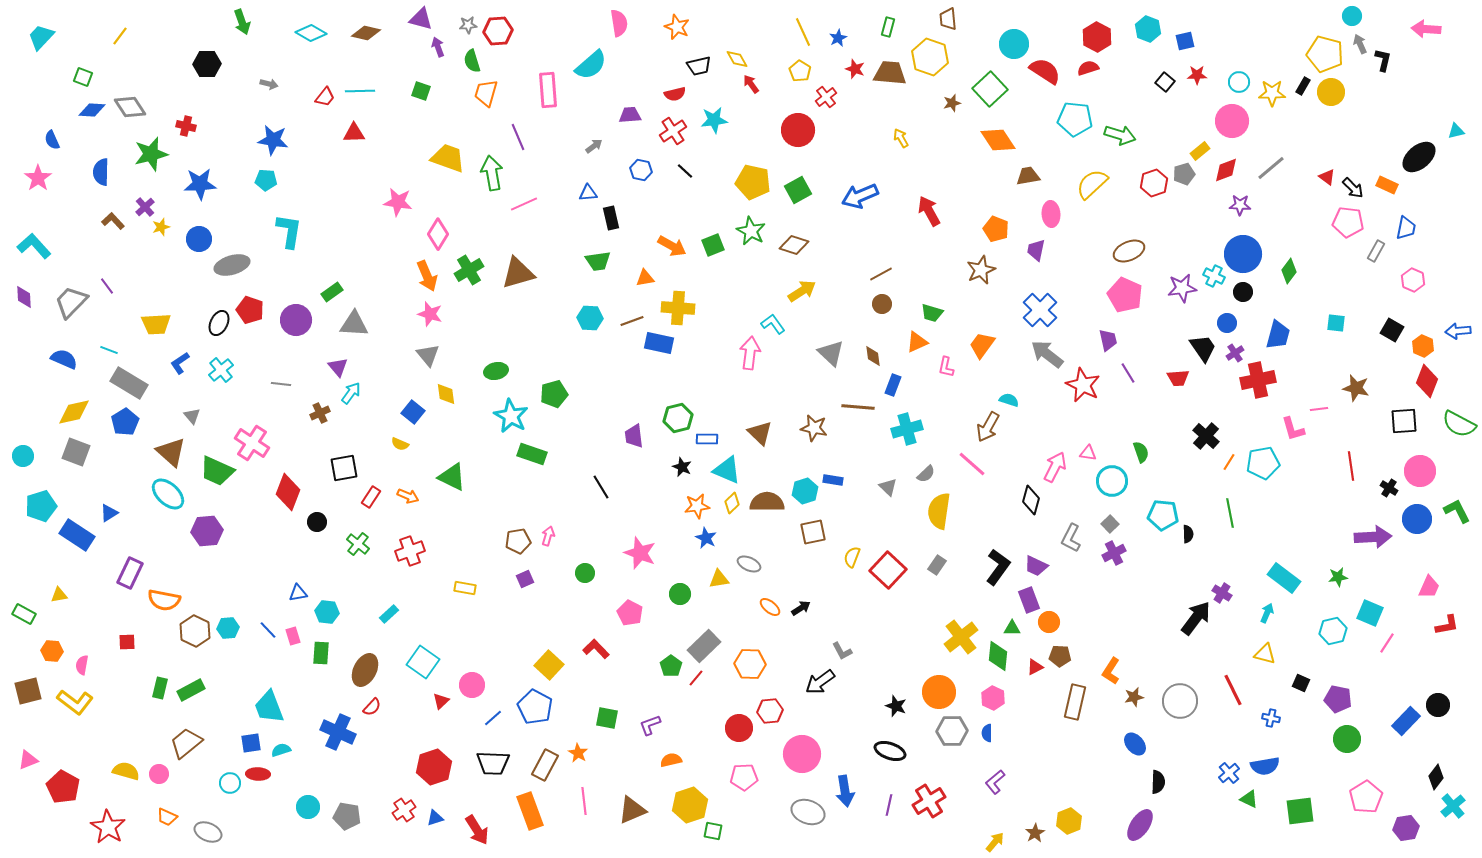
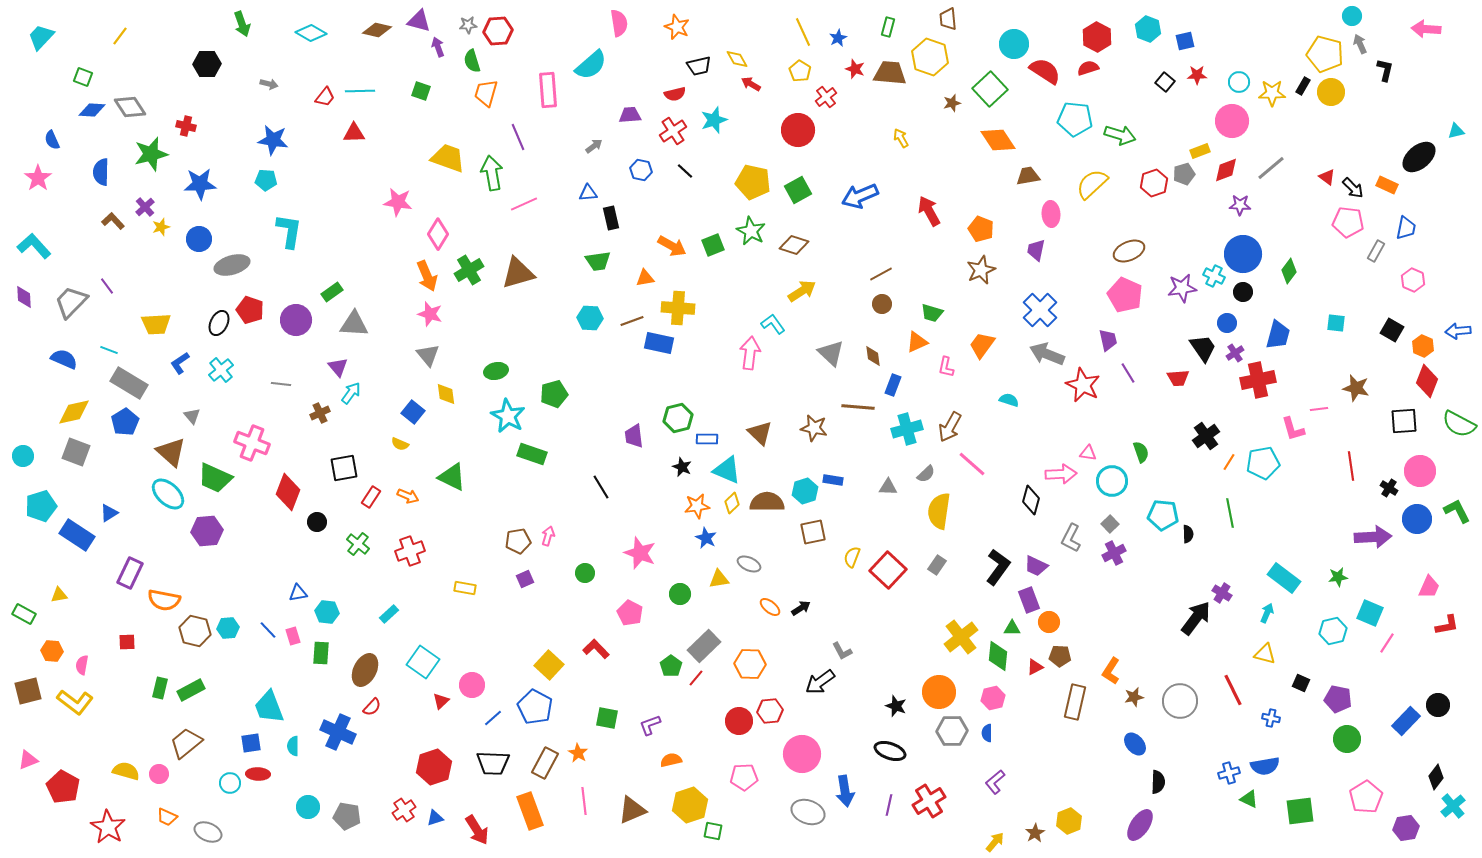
purple triangle at (421, 19): moved 2 px left, 2 px down
green arrow at (242, 22): moved 2 px down
brown diamond at (366, 33): moved 11 px right, 3 px up
black L-shape at (1383, 60): moved 2 px right, 10 px down
red arrow at (751, 84): rotated 24 degrees counterclockwise
cyan star at (714, 120): rotated 12 degrees counterclockwise
yellow rectangle at (1200, 151): rotated 18 degrees clockwise
orange pentagon at (996, 229): moved 15 px left
gray arrow at (1047, 354): rotated 16 degrees counterclockwise
cyan star at (511, 416): moved 3 px left
brown arrow at (988, 427): moved 38 px left
black cross at (1206, 436): rotated 12 degrees clockwise
pink cross at (252, 443): rotated 12 degrees counterclockwise
pink arrow at (1055, 467): moved 6 px right, 7 px down; rotated 60 degrees clockwise
green trapezoid at (217, 471): moved 2 px left, 7 px down
gray triangle at (888, 487): rotated 42 degrees counterclockwise
brown hexagon at (195, 631): rotated 12 degrees counterclockwise
pink hexagon at (993, 698): rotated 20 degrees clockwise
red circle at (739, 728): moved 7 px up
cyan semicircle at (281, 750): moved 12 px right, 4 px up; rotated 72 degrees counterclockwise
brown rectangle at (545, 765): moved 2 px up
blue cross at (1229, 773): rotated 25 degrees clockwise
